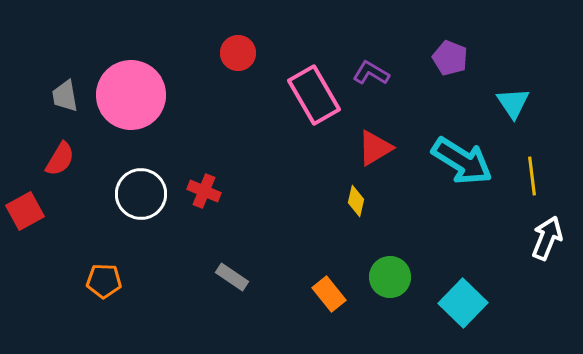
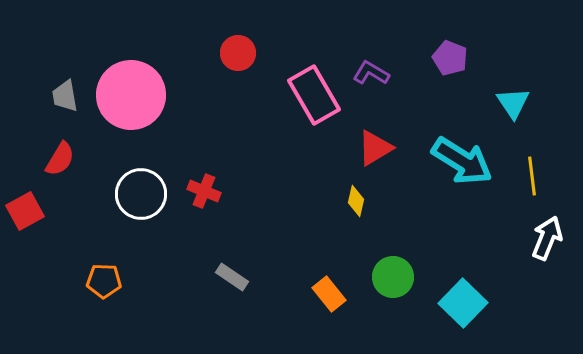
green circle: moved 3 px right
